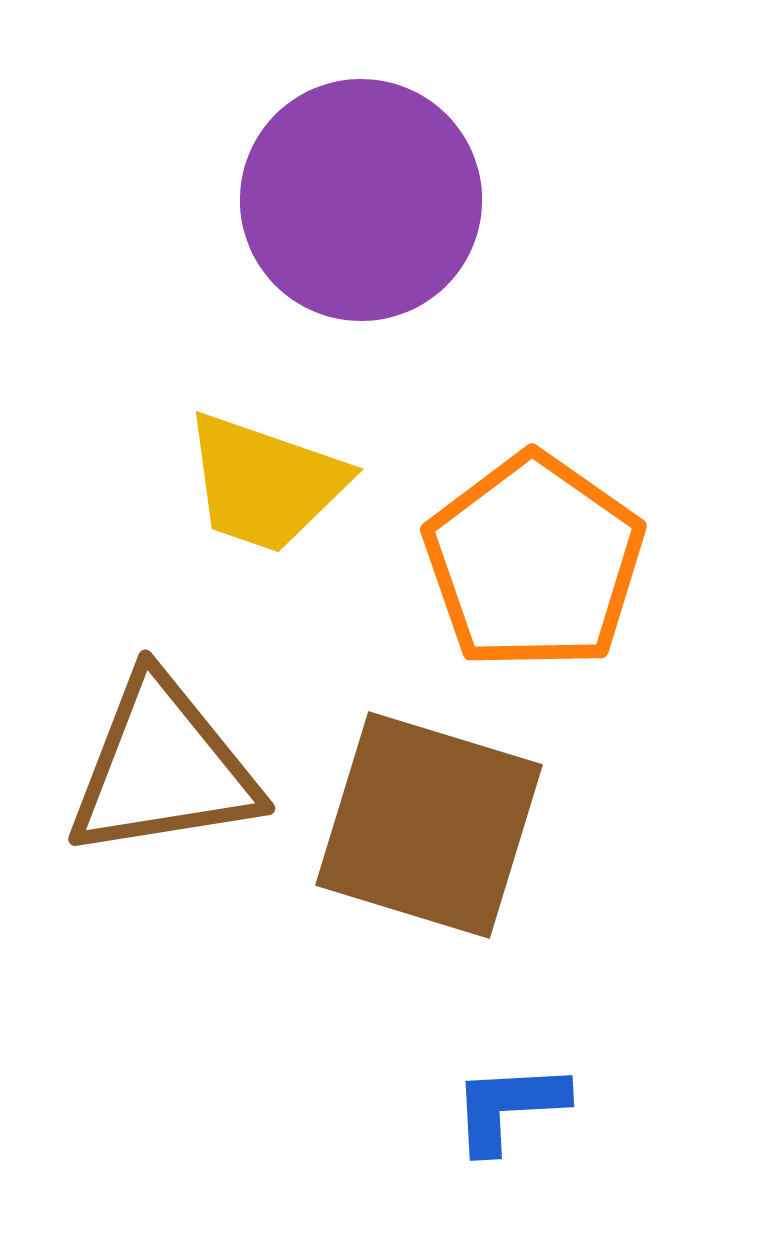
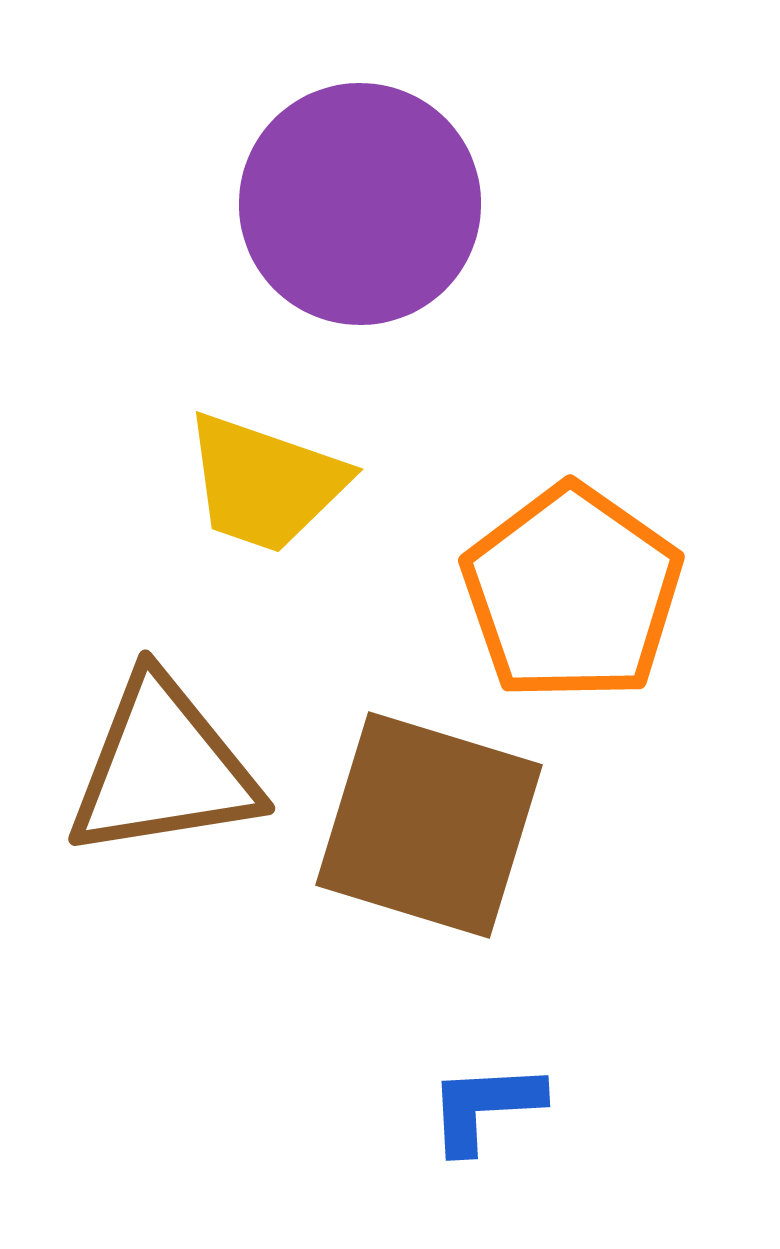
purple circle: moved 1 px left, 4 px down
orange pentagon: moved 38 px right, 31 px down
blue L-shape: moved 24 px left
